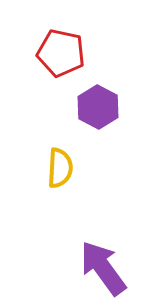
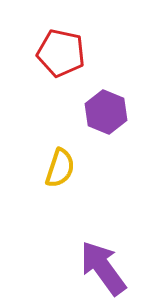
purple hexagon: moved 8 px right, 5 px down; rotated 6 degrees counterclockwise
yellow semicircle: rotated 15 degrees clockwise
